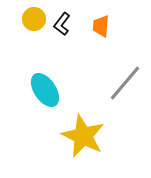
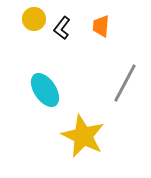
black L-shape: moved 4 px down
gray line: rotated 12 degrees counterclockwise
